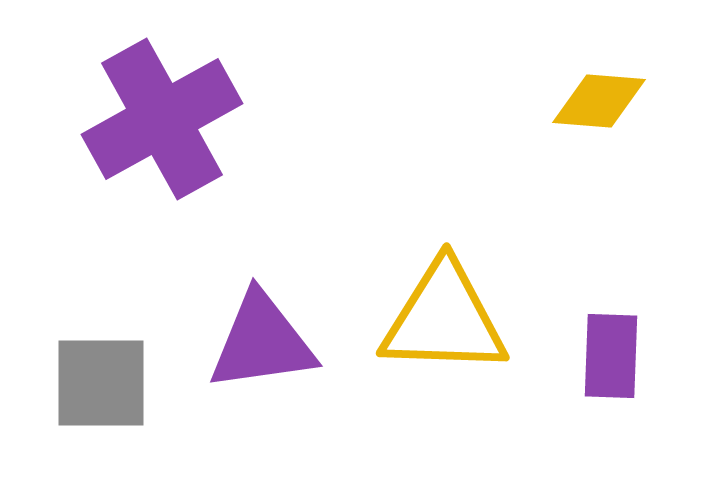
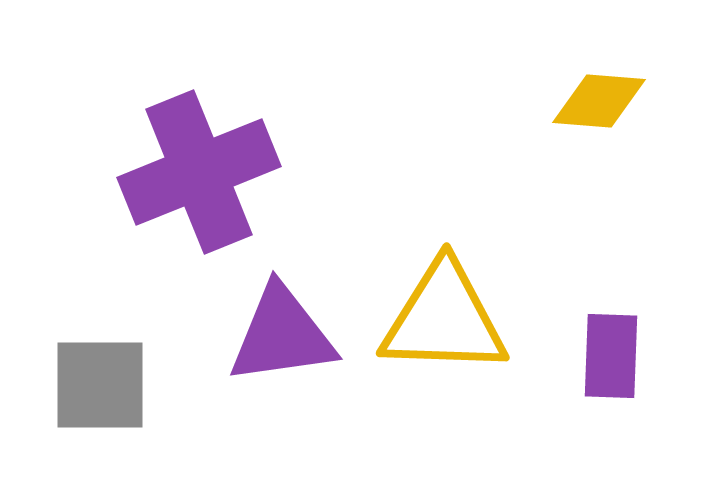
purple cross: moved 37 px right, 53 px down; rotated 7 degrees clockwise
purple triangle: moved 20 px right, 7 px up
gray square: moved 1 px left, 2 px down
